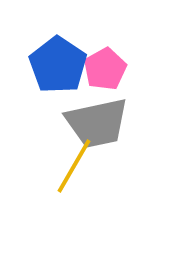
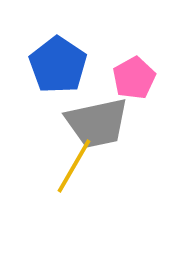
pink pentagon: moved 29 px right, 9 px down
